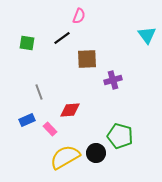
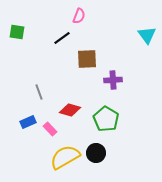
green square: moved 10 px left, 11 px up
purple cross: rotated 12 degrees clockwise
red diamond: rotated 20 degrees clockwise
blue rectangle: moved 1 px right, 2 px down
green pentagon: moved 14 px left, 17 px up; rotated 15 degrees clockwise
